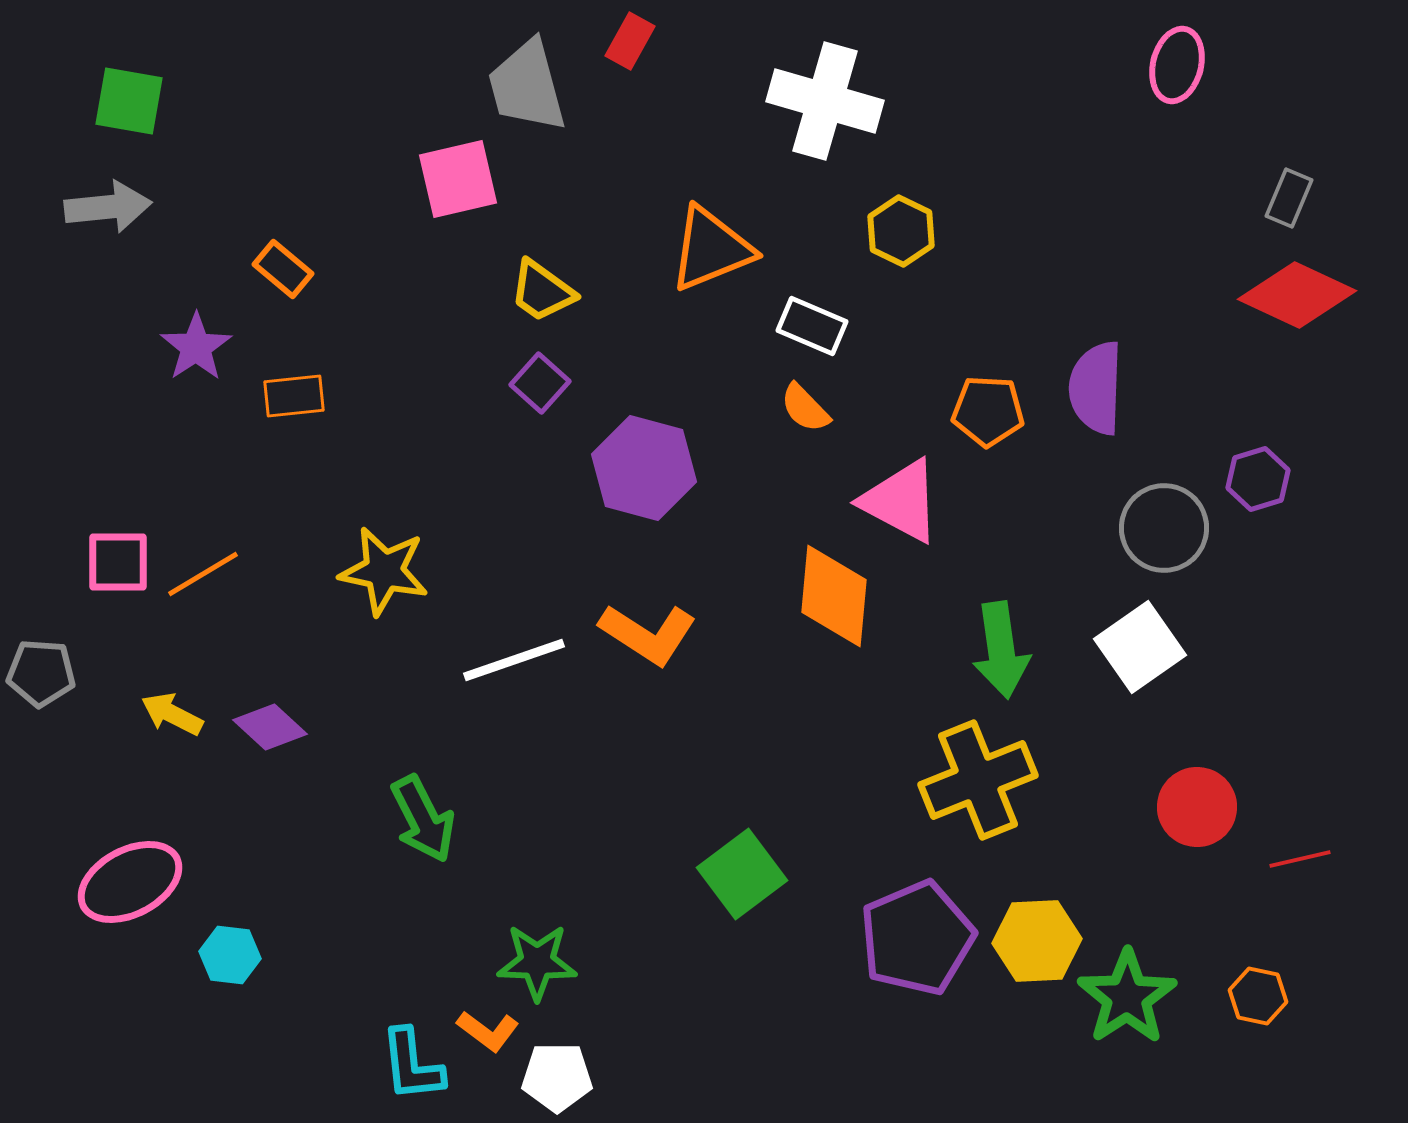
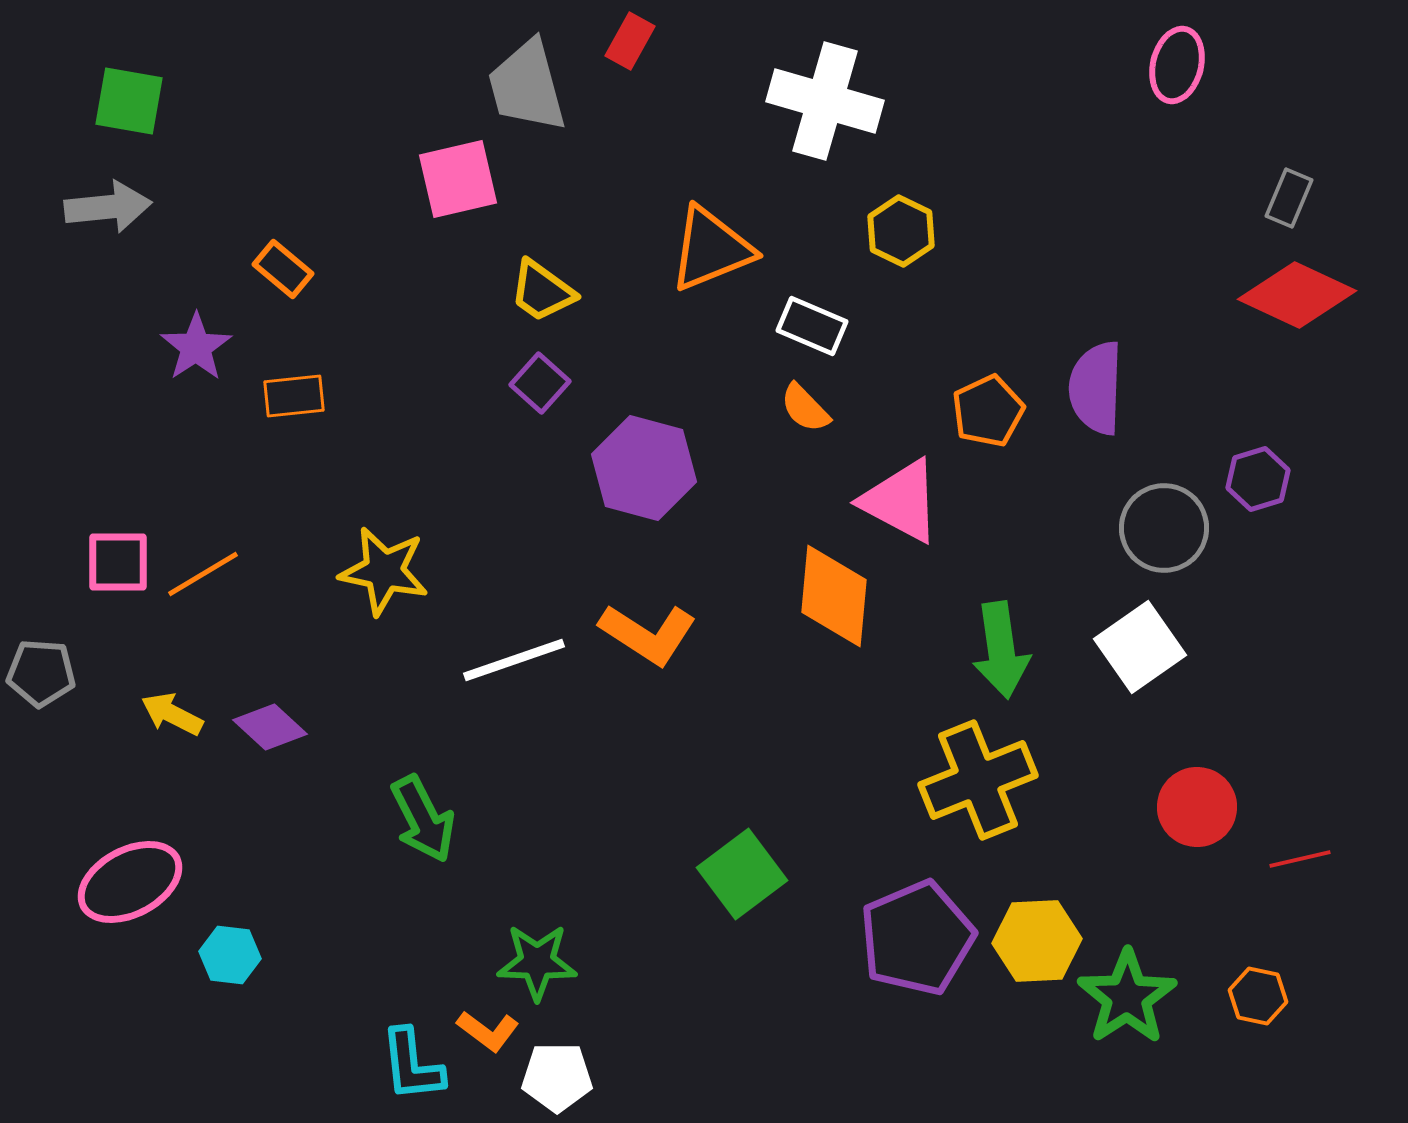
orange pentagon at (988, 411): rotated 28 degrees counterclockwise
